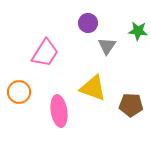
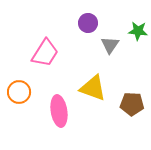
gray triangle: moved 3 px right, 1 px up
brown pentagon: moved 1 px right, 1 px up
